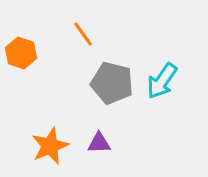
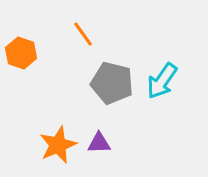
orange star: moved 8 px right, 1 px up
